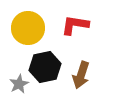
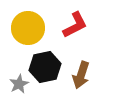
red L-shape: rotated 144 degrees clockwise
